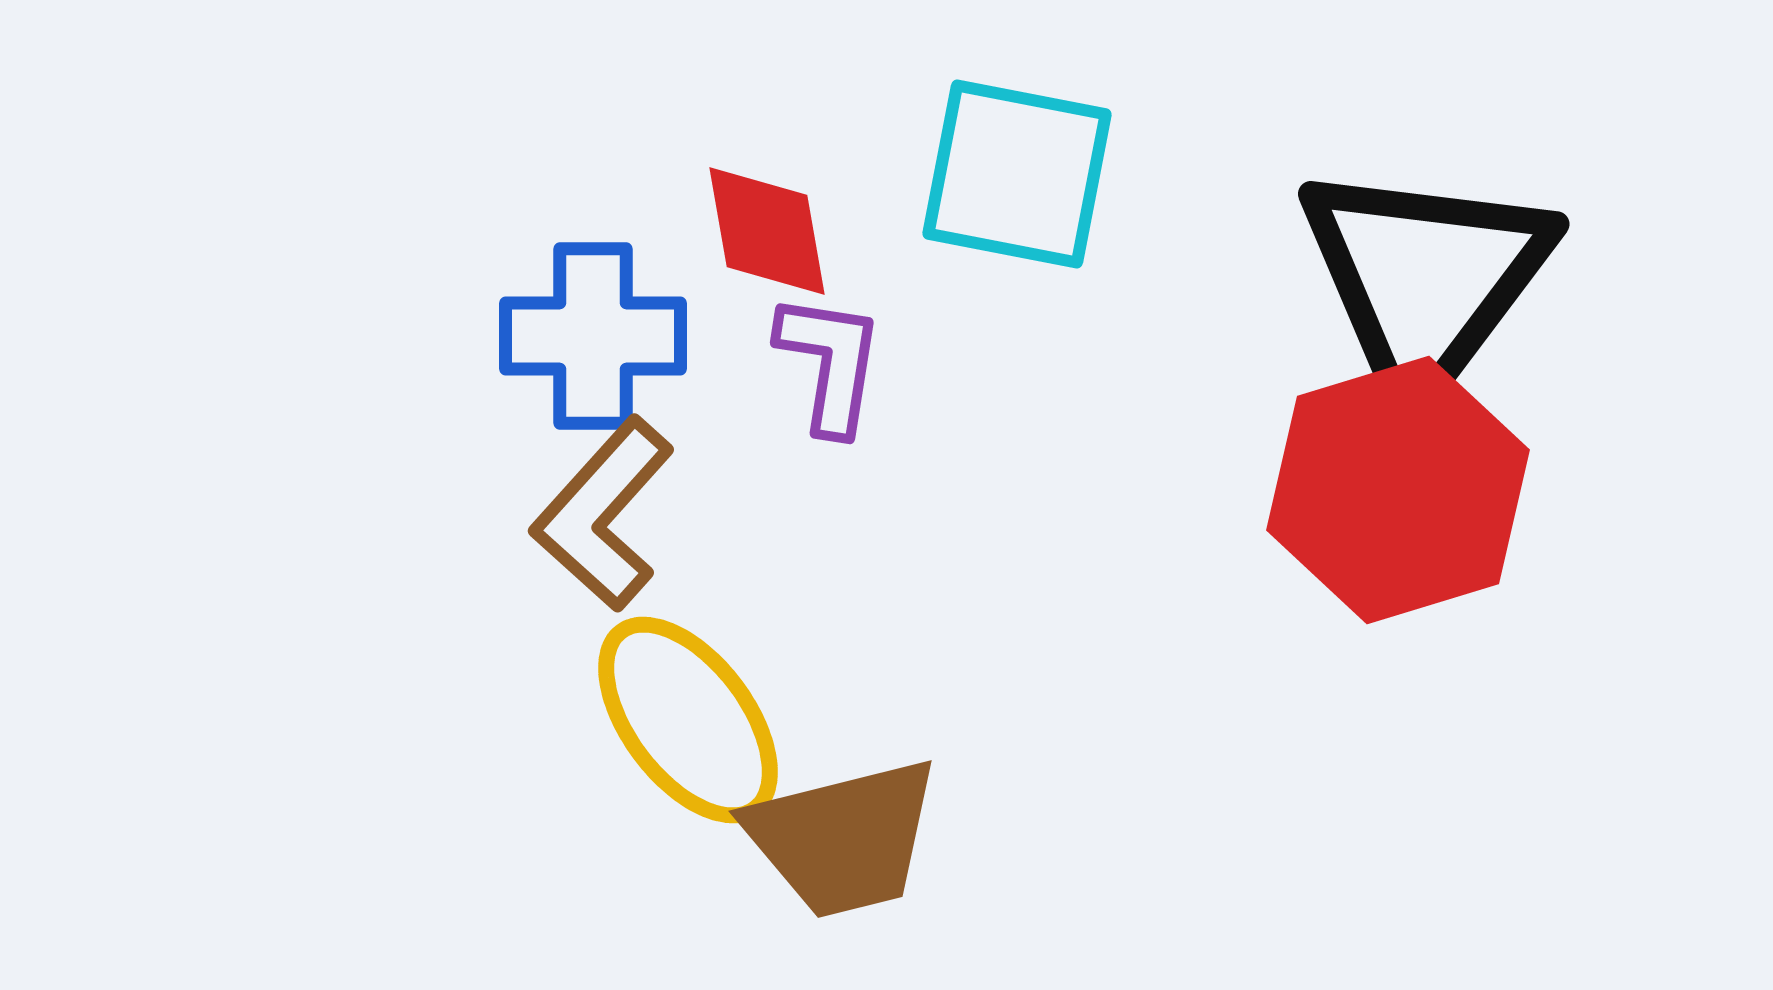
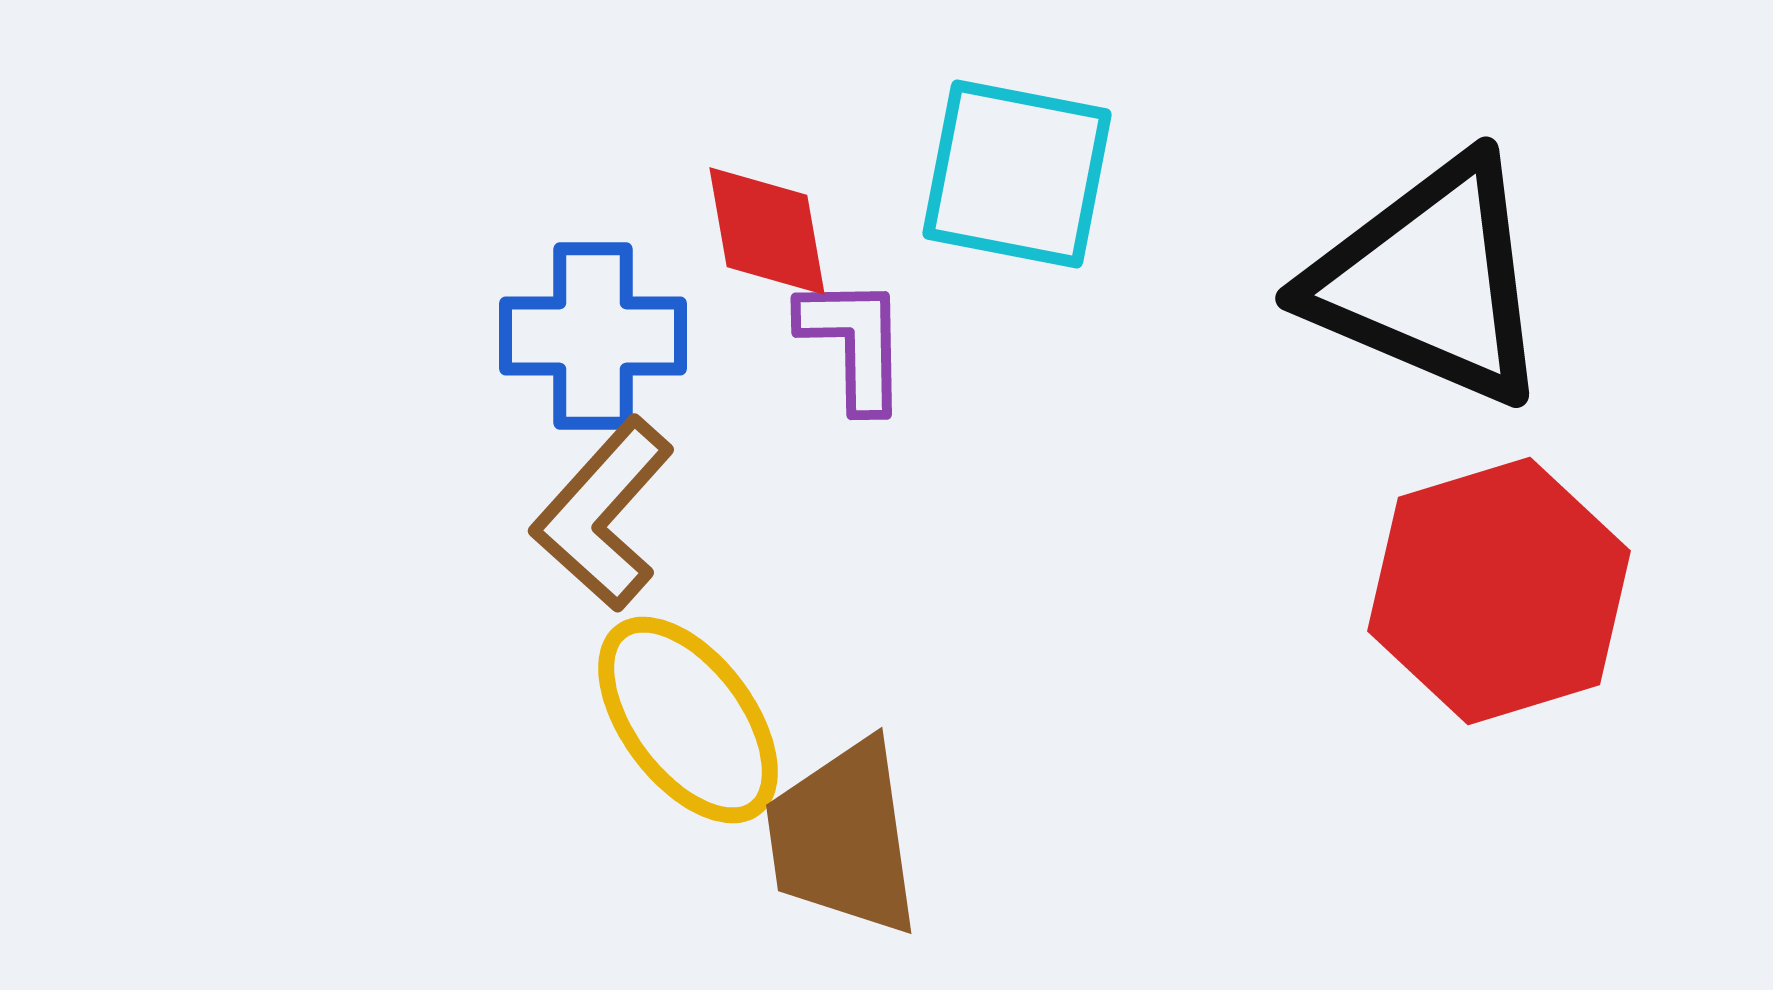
black triangle: moved 5 px right, 1 px down; rotated 44 degrees counterclockwise
purple L-shape: moved 24 px right, 20 px up; rotated 10 degrees counterclockwise
red hexagon: moved 101 px right, 101 px down
brown trapezoid: rotated 96 degrees clockwise
